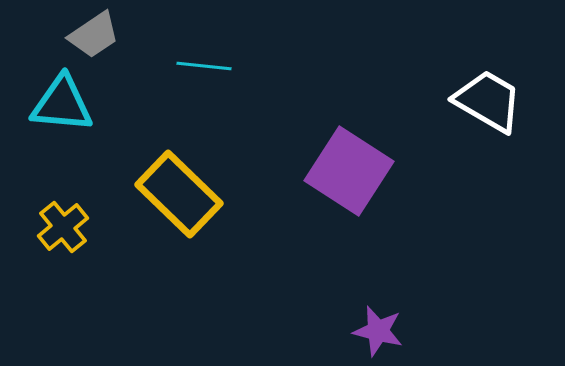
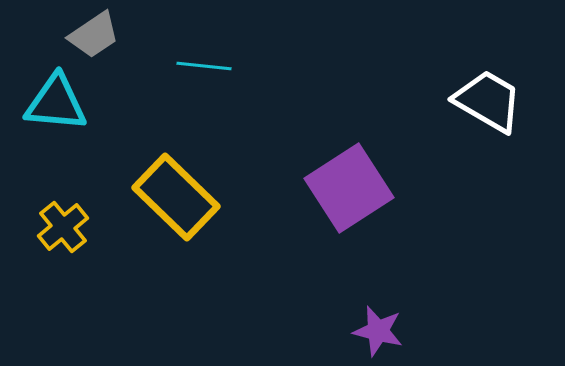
cyan triangle: moved 6 px left, 1 px up
purple square: moved 17 px down; rotated 24 degrees clockwise
yellow rectangle: moved 3 px left, 3 px down
